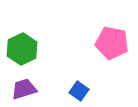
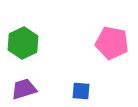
green hexagon: moved 1 px right, 6 px up
blue square: moved 2 px right; rotated 30 degrees counterclockwise
